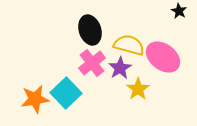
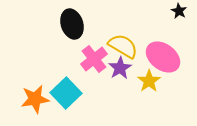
black ellipse: moved 18 px left, 6 px up
yellow semicircle: moved 6 px left, 1 px down; rotated 16 degrees clockwise
pink cross: moved 2 px right, 4 px up
yellow star: moved 11 px right, 8 px up
